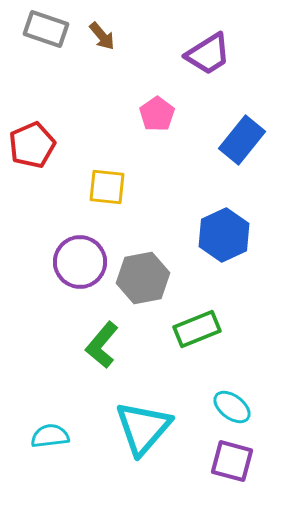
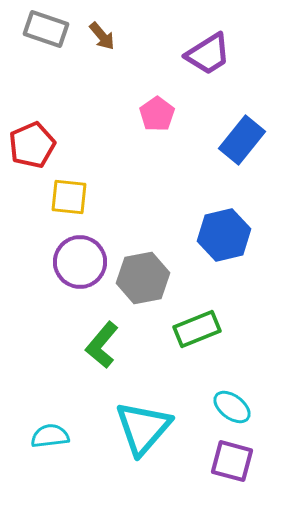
yellow square: moved 38 px left, 10 px down
blue hexagon: rotated 12 degrees clockwise
